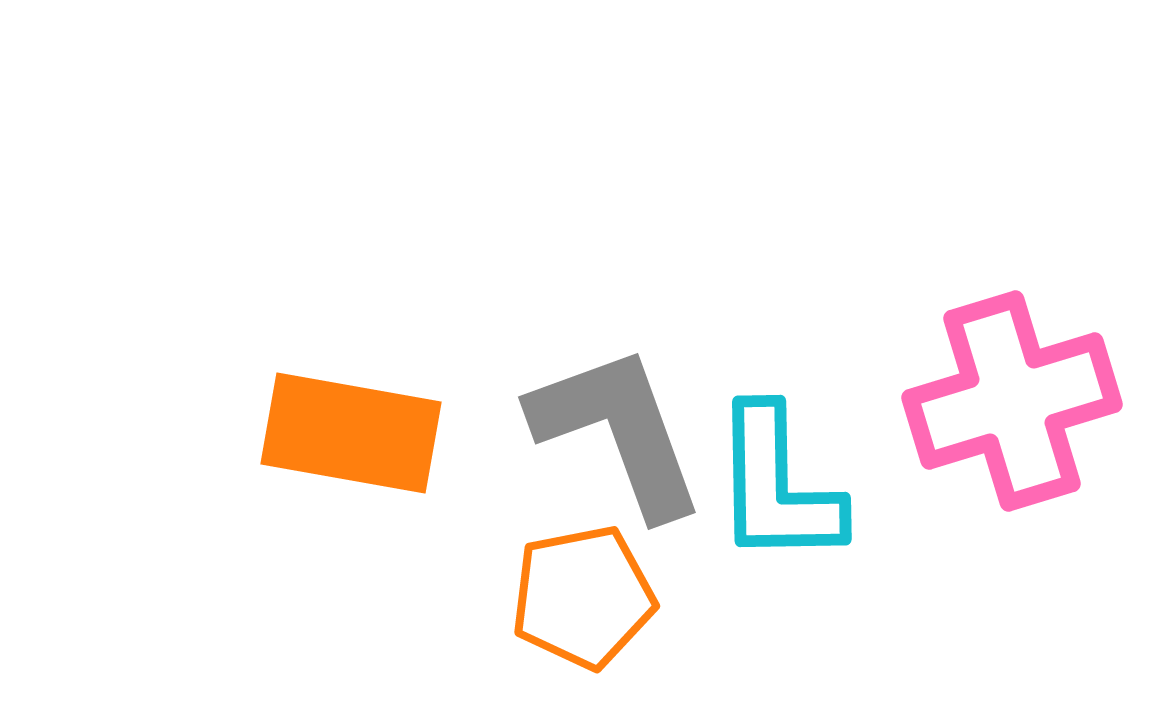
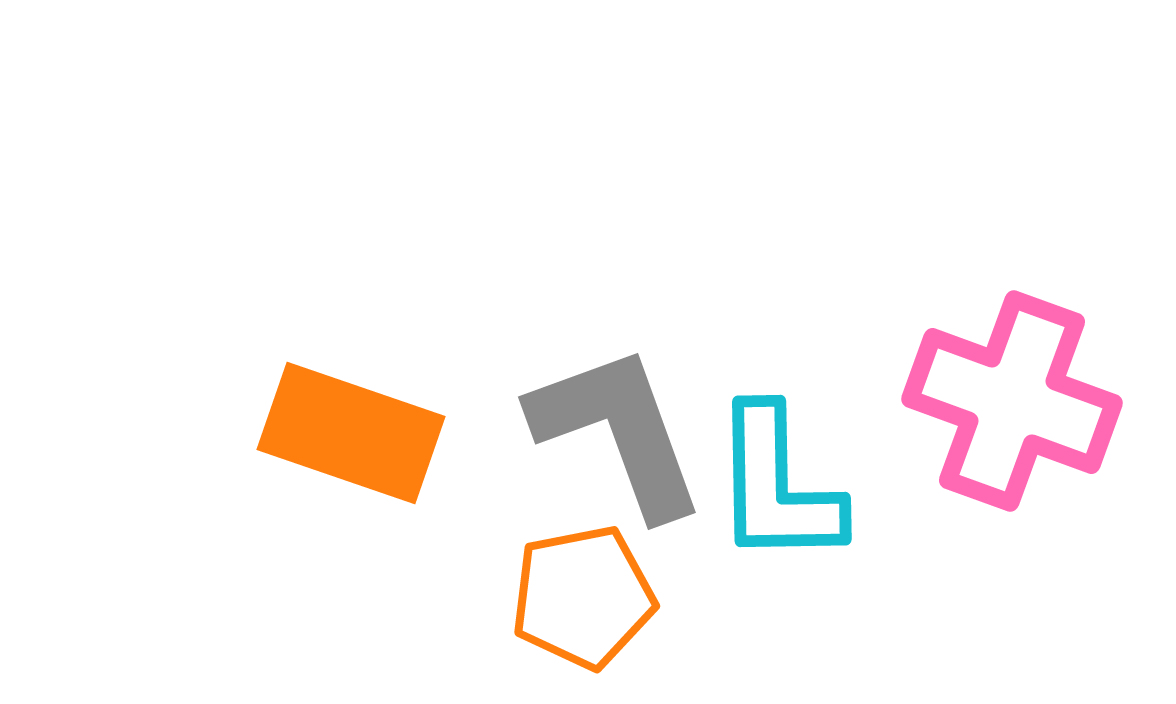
pink cross: rotated 37 degrees clockwise
orange rectangle: rotated 9 degrees clockwise
